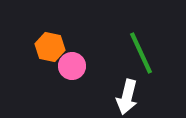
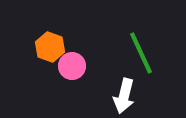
orange hexagon: rotated 8 degrees clockwise
white arrow: moved 3 px left, 1 px up
